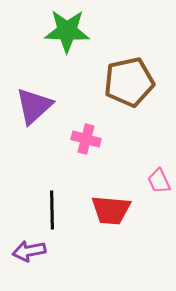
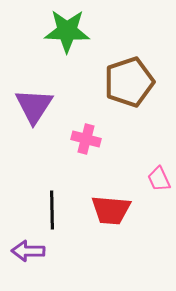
brown pentagon: rotated 6 degrees counterclockwise
purple triangle: rotated 15 degrees counterclockwise
pink trapezoid: moved 2 px up
purple arrow: moved 1 px left; rotated 12 degrees clockwise
